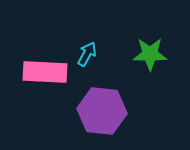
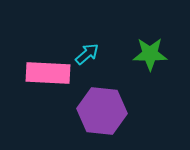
cyan arrow: rotated 20 degrees clockwise
pink rectangle: moved 3 px right, 1 px down
